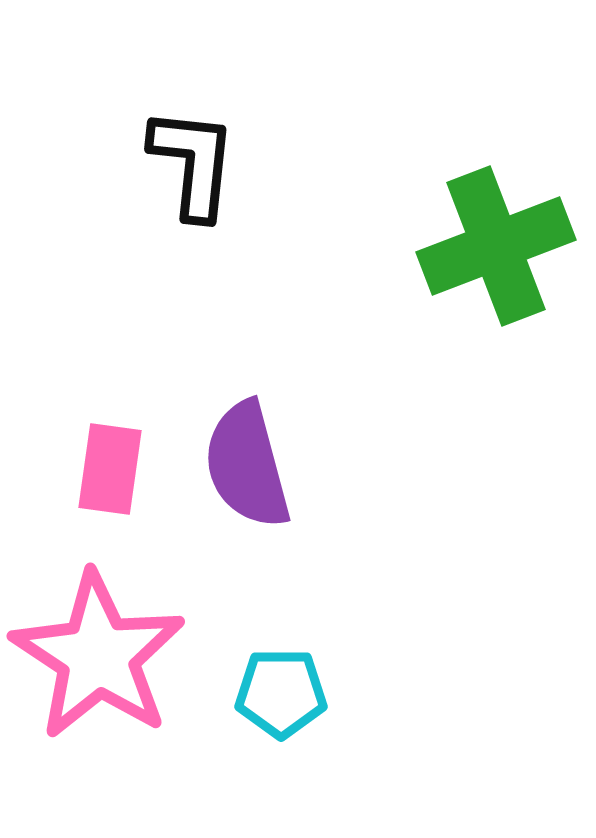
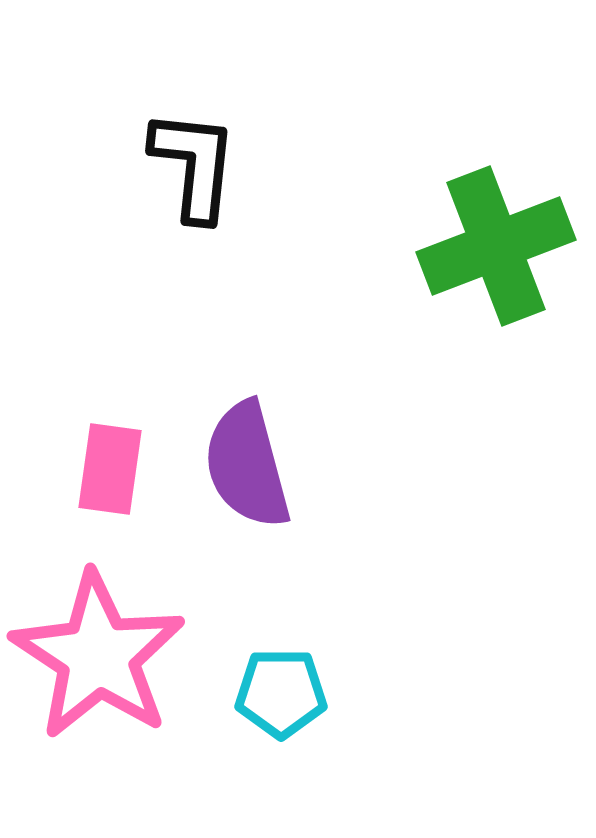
black L-shape: moved 1 px right, 2 px down
